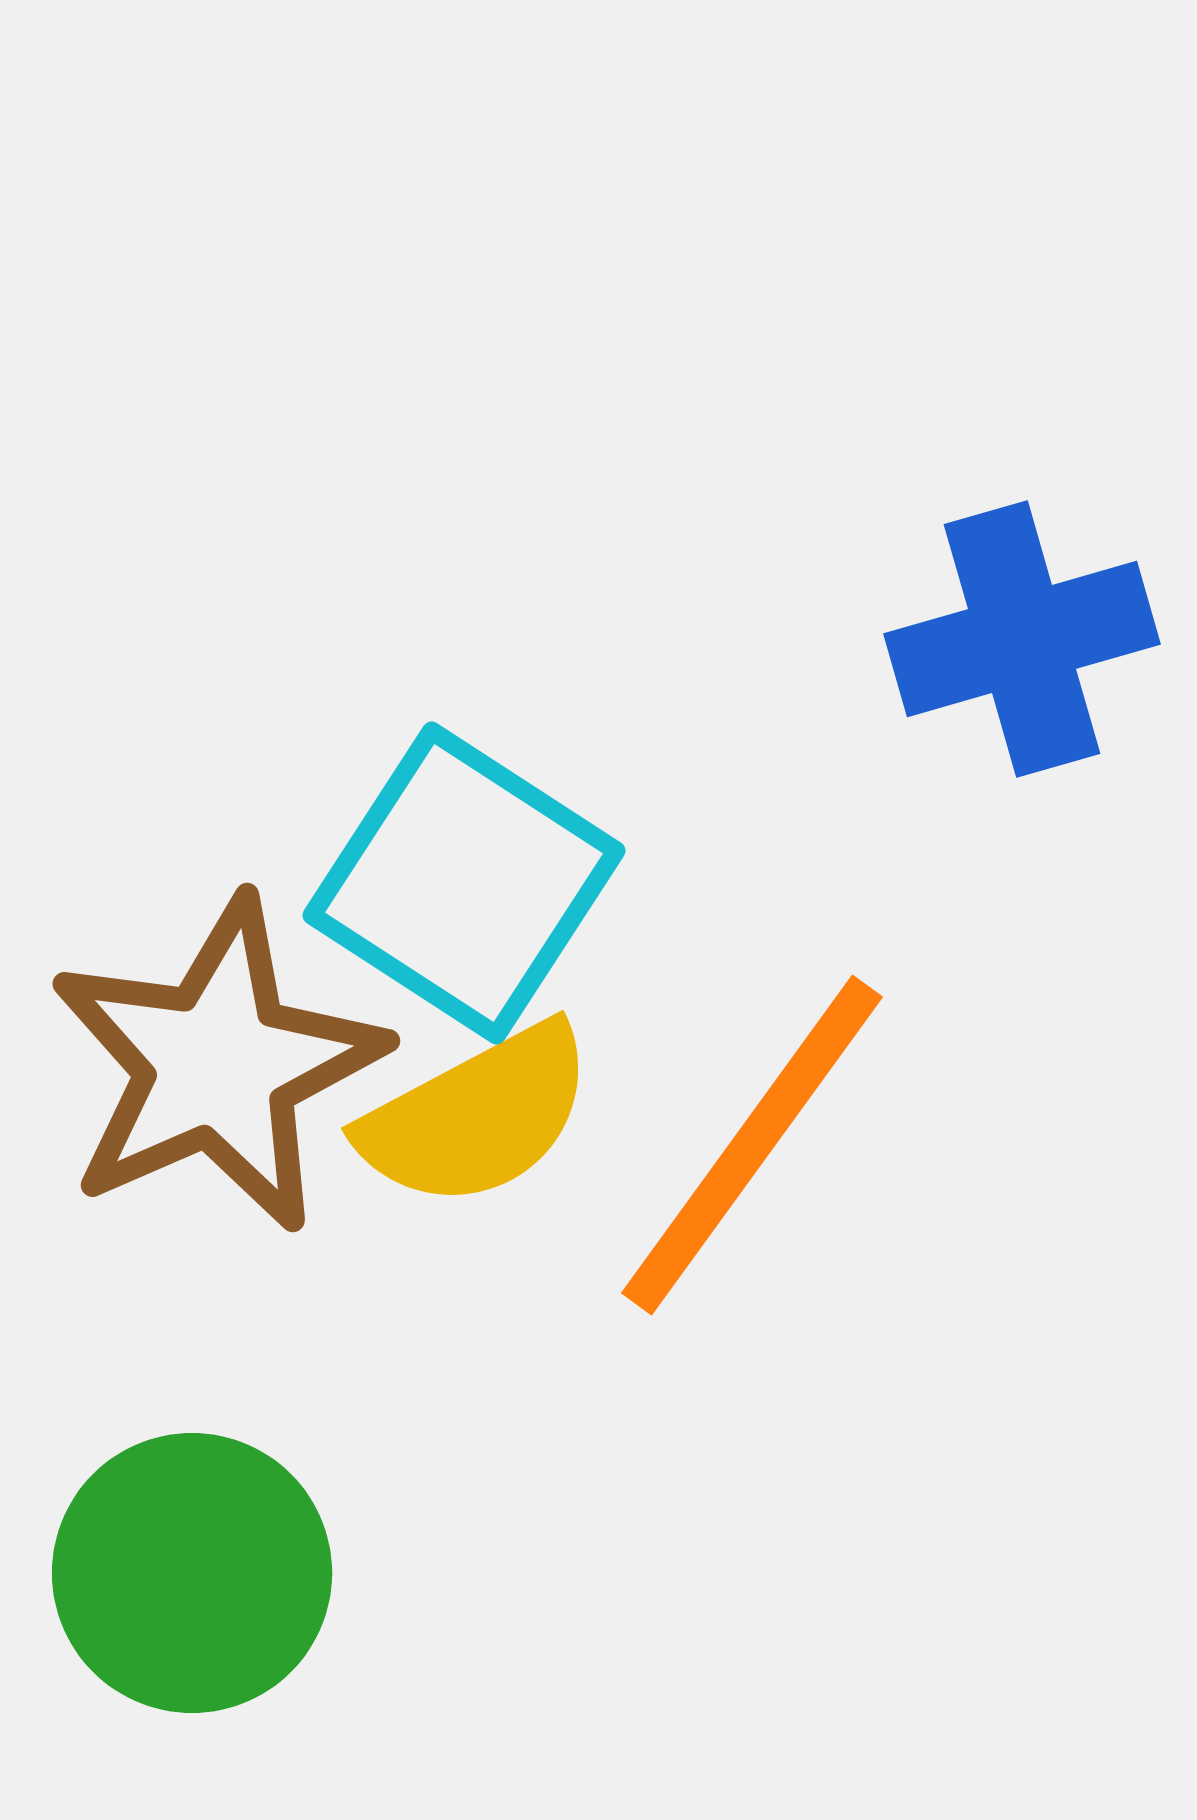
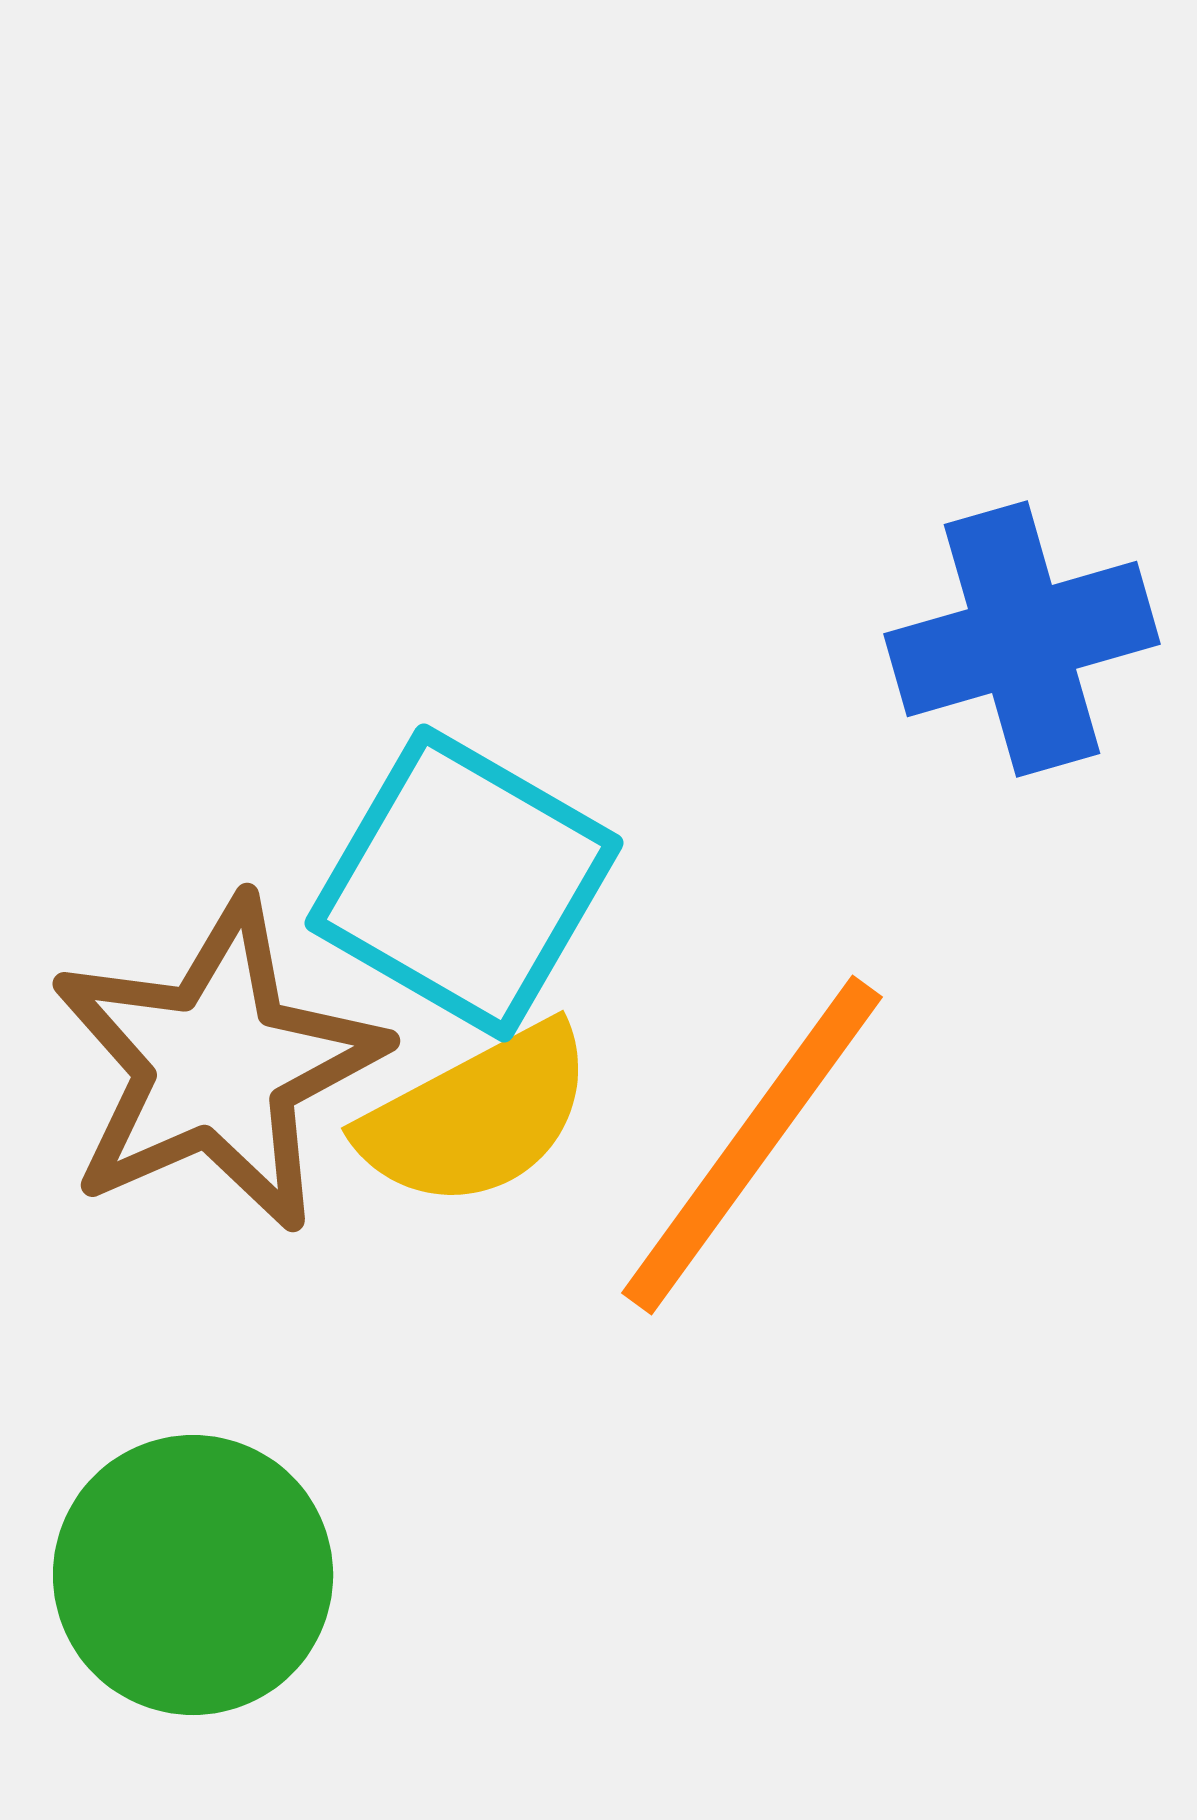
cyan square: rotated 3 degrees counterclockwise
green circle: moved 1 px right, 2 px down
